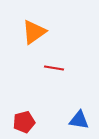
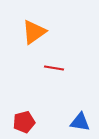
blue triangle: moved 1 px right, 2 px down
